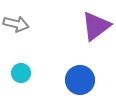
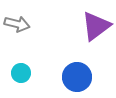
gray arrow: moved 1 px right
blue circle: moved 3 px left, 3 px up
